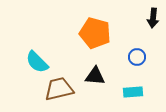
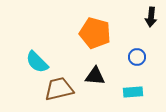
black arrow: moved 2 px left, 1 px up
